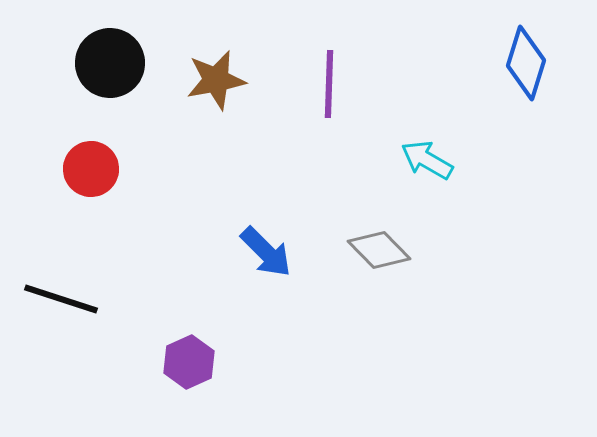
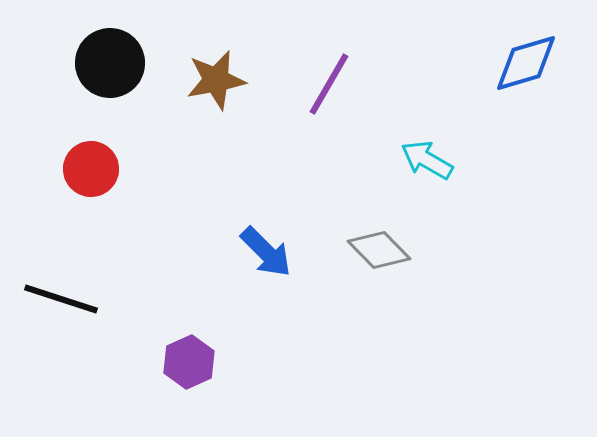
blue diamond: rotated 56 degrees clockwise
purple line: rotated 28 degrees clockwise
